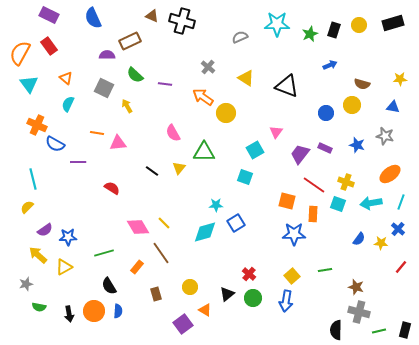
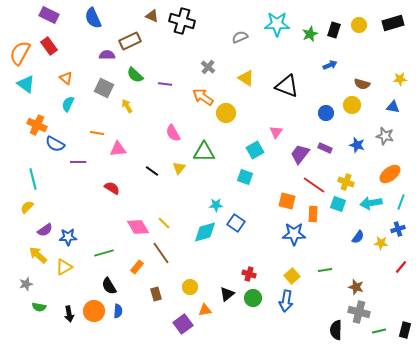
cyan triangle at (29, 84): moved 3 px left; rotated 18 degrees counterclockwise
pink triangle at (118, 143): moved 6 px down
blue square at (236, 223): rotated 24 degrees counterclockwise
blue cross at (398, 229): rotated 32 degrees clockwise
blue semicircle at (359, 239): moved 1 px left, 2 px up
red cross at (249, 274): rotated 24 degrees counterclockwise
orange triangle at (205, 310): rotated 40 degrees counterclockwise
